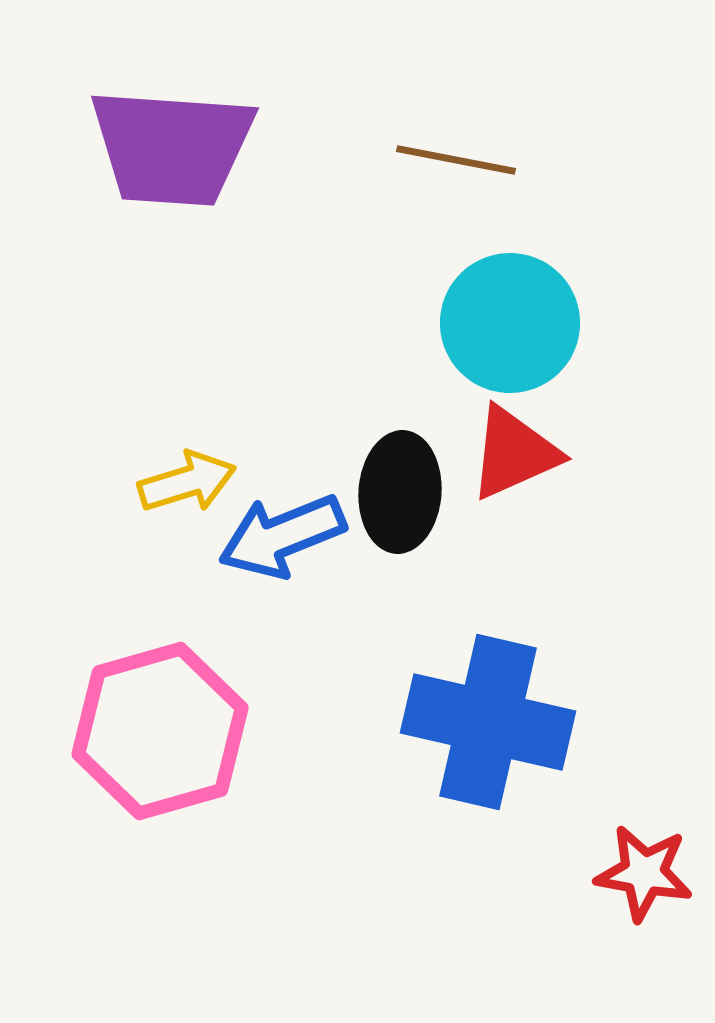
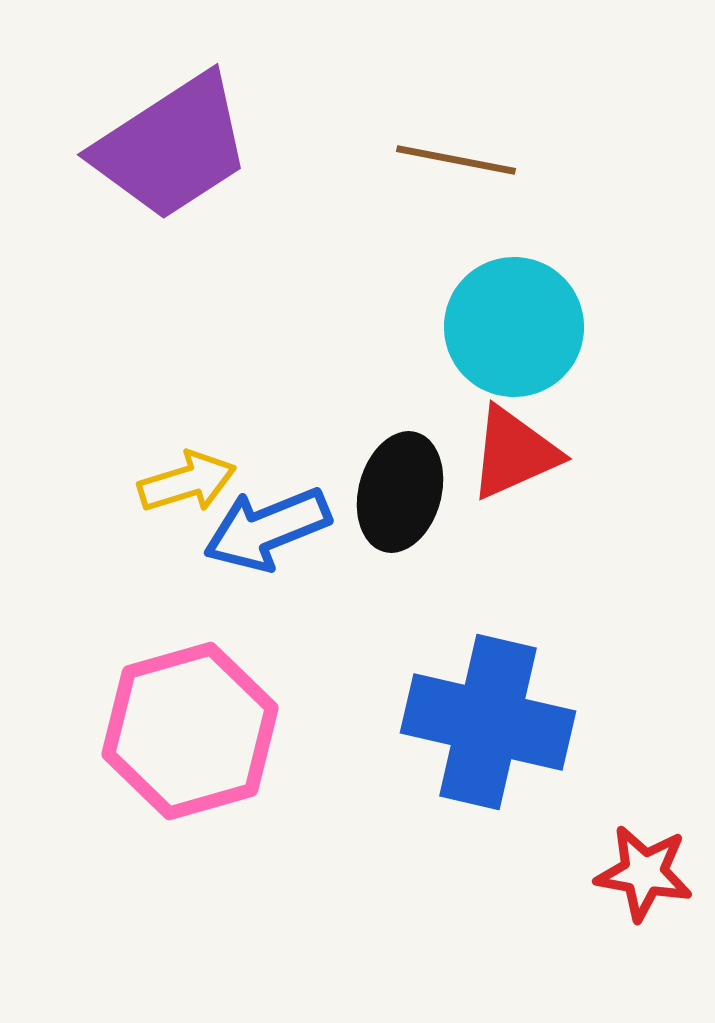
purple trapezoid: rotated 37 degrees counterclockwise
cyan circle: moved 4 px right, 4 px down
black ellipse: rotated 11 degrees clockwise
blue arrow: moved 15 px left, 7 px up
pink hexagon: moved 30 px right
